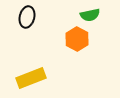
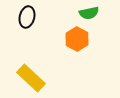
green semicircle: moved 1 px left, 2 px up
yellow rectangle: rotated 64 degrees clockwise
